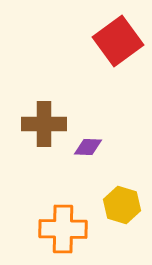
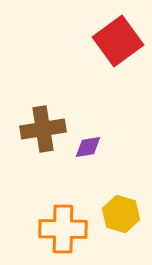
brown cross: moved 1 px left, 5 px down; rotated 9 degrees counterclockwise
purple diamond: rotated 12 degrees counterclockwise
yellow hexagon: moved 1 px left, 9 px down
